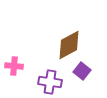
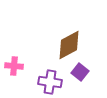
purple square: moved 2 px left, 1 px down
